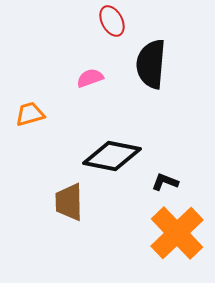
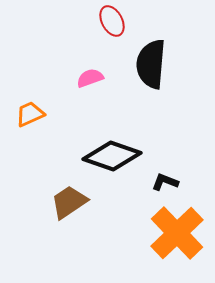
orange trapezoid: rotated 8 degrees counterclockwise
black diamond: rotated 8 degrees clockwise
brown trapezoid: rotated 57 degrees clockwise
